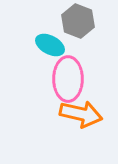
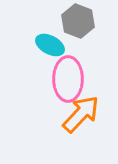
orange arrow: rotated 60 degrees counterclockwise
